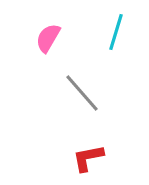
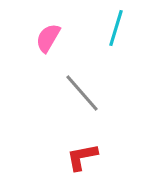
cyan line: moved 4 px up
red L-shape: moved 6 px left, 1 px up
